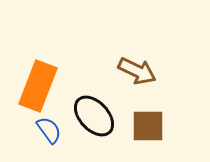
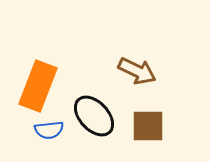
blue semicircle: rotated 120 degrees clockwise
